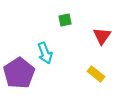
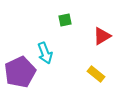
red triangle: rotated 24 degrees clockwise
purple pentagon: moved 1 px right, 1 px up; rotated 8 degrees clockwise
